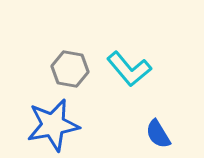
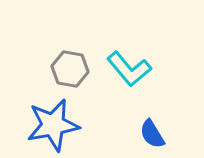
blue semicircle: moved 6 px left
